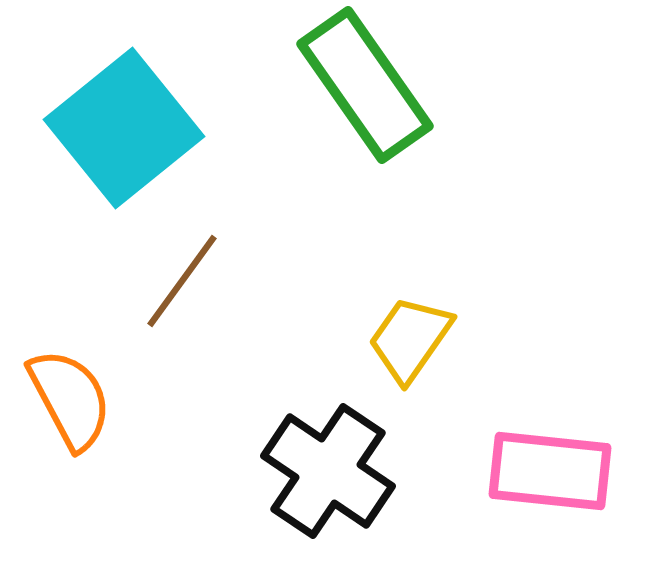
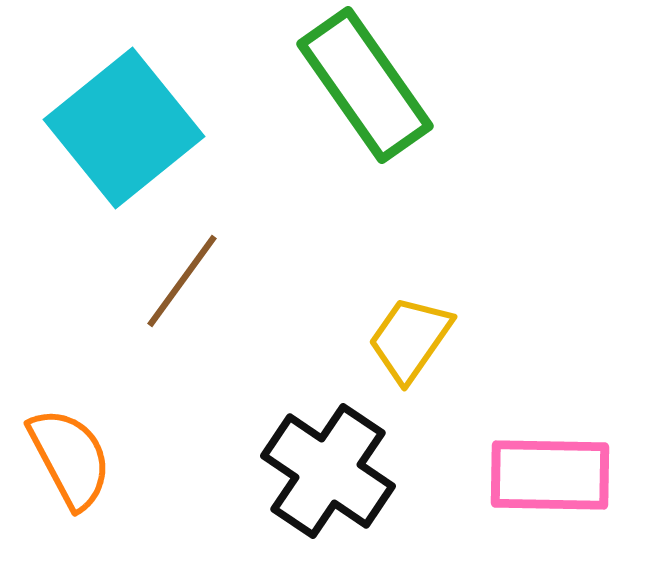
orange semicircle: moved 59 px down
pink rectangle: moved 4 px down; rotated 5 degrees counterclockwise
